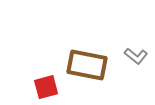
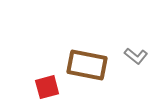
red square: moved 1 px right
